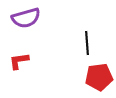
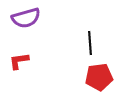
black line: moved 3 px right
